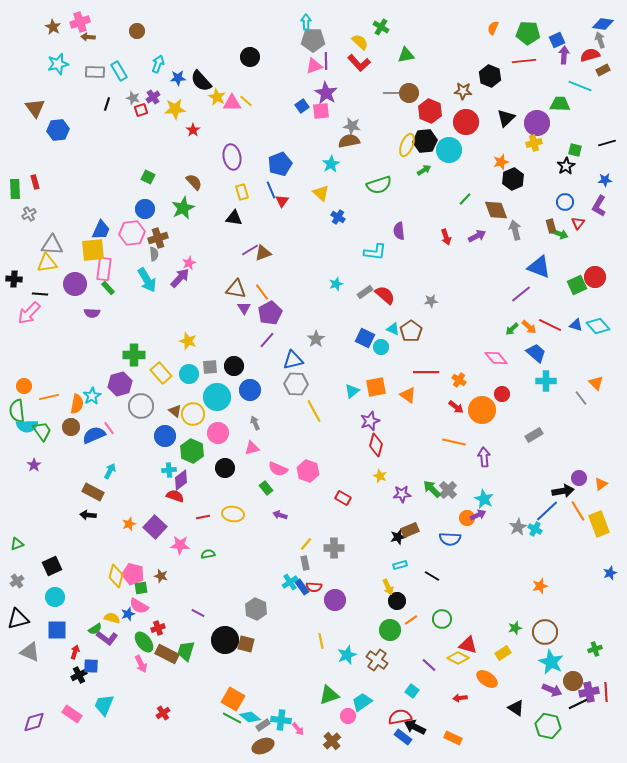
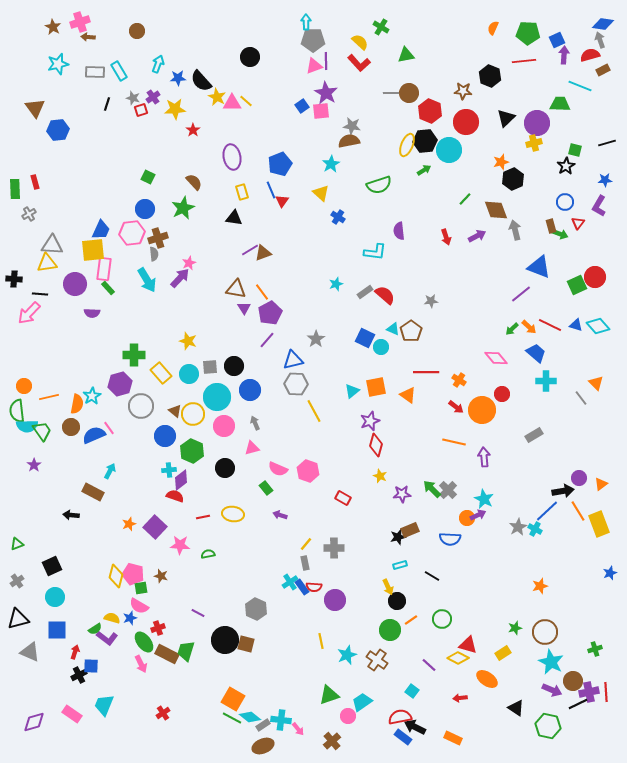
pink circle at (218, 433): moved 6 px right, 7 px up
black arrow at (88, 515): moved 17 px left
blue star at (128, 614): moved 2 px right, 4 px down
